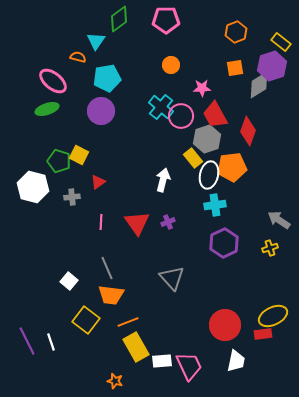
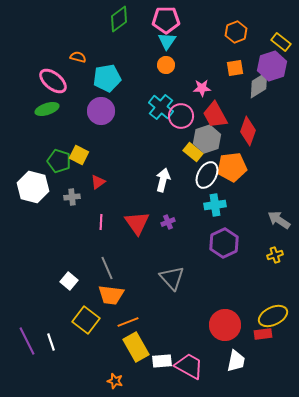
cyan triangle at (96, 41): moved 71 px right
orange circle at (171, 65): moved 5 px left
yellow rectangle at (193, 158): moved 6 px up; rotated 12 degrees counterclockwise
white ellipse at (209, 175): moved 2 px left; rotated 16 degrees clockwise
yellow cross at (270, 248): moved 5 px right, 7 px down
pink trapezoid at (189, 366): rotated 36 degrees counterclockwise
